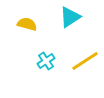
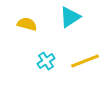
yellow line: rotated 12 degrees clockwise
